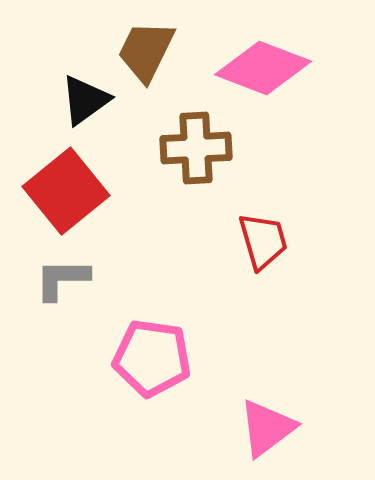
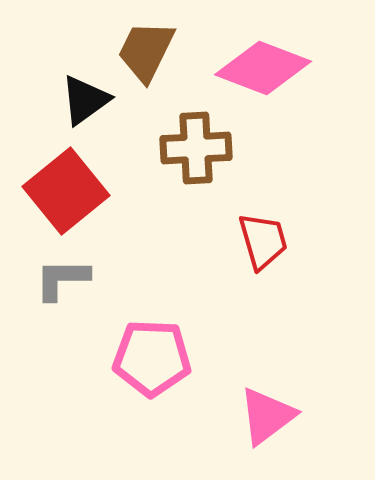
pink pentagon: rotated 6 degrees counterclockwise
pink triangle: moved 12 px up
